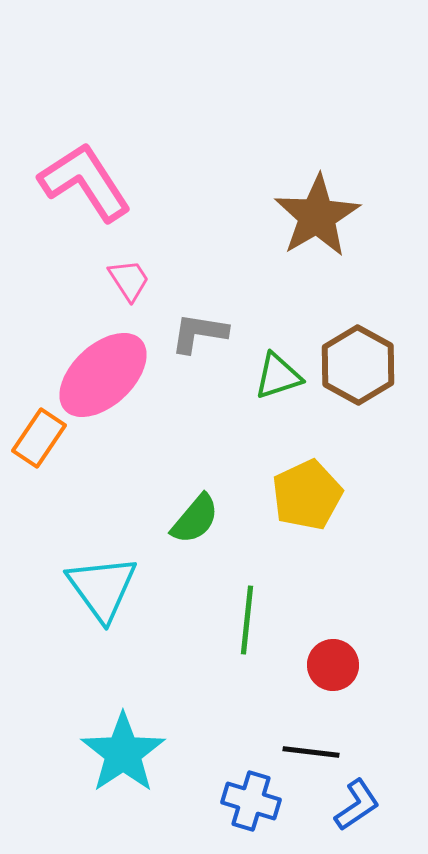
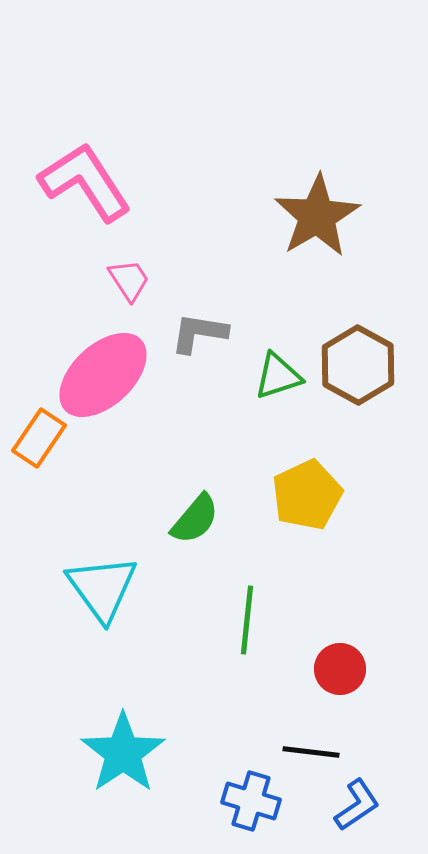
red circle: moved 7 px right, 4 px down
